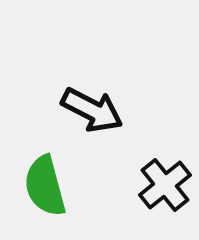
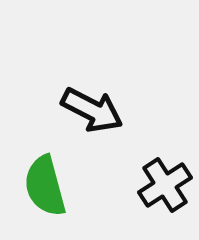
black cross: rotated 6 degrees clockwise
